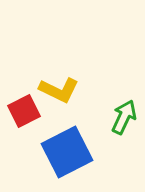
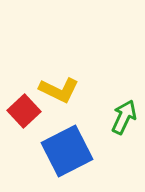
red square: rotated 16 degrees counterclockwise
blue square: moved 1 px up
